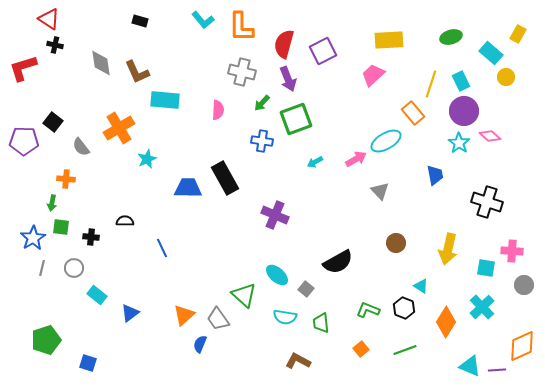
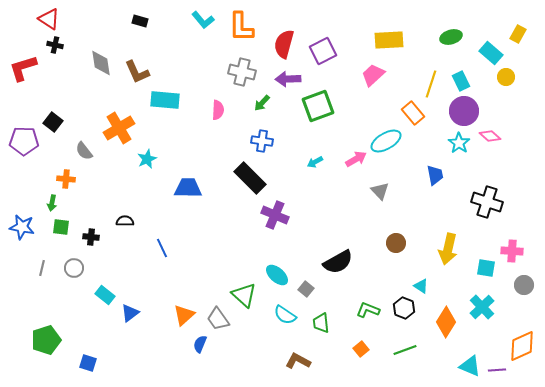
purple arrow at (288, 79): rotated 110 degrees clockwise
green square at (296, 119): moved 22 px right, 13 px up
gray semicircle at (81, 147): moved 3 px right, 4 px down
black rectangle at (225, 178): moved 25 px right; rotated 16 degrees counterclockwise
blue star at (33, 238): moved 11 px left, 11 px up; rotated 30 degrees counterclockwise
cyan rectangle at (97, 295): moved 8 px right
cyan semicircle at (285, 317): moved 2 px up; rotated 25 degrees clockwise
